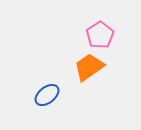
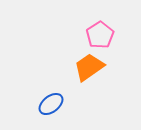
blue ellipse: moved 4 px right, 9 px down
